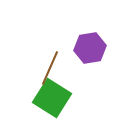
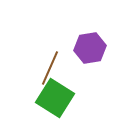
green square: moved 3 px right
